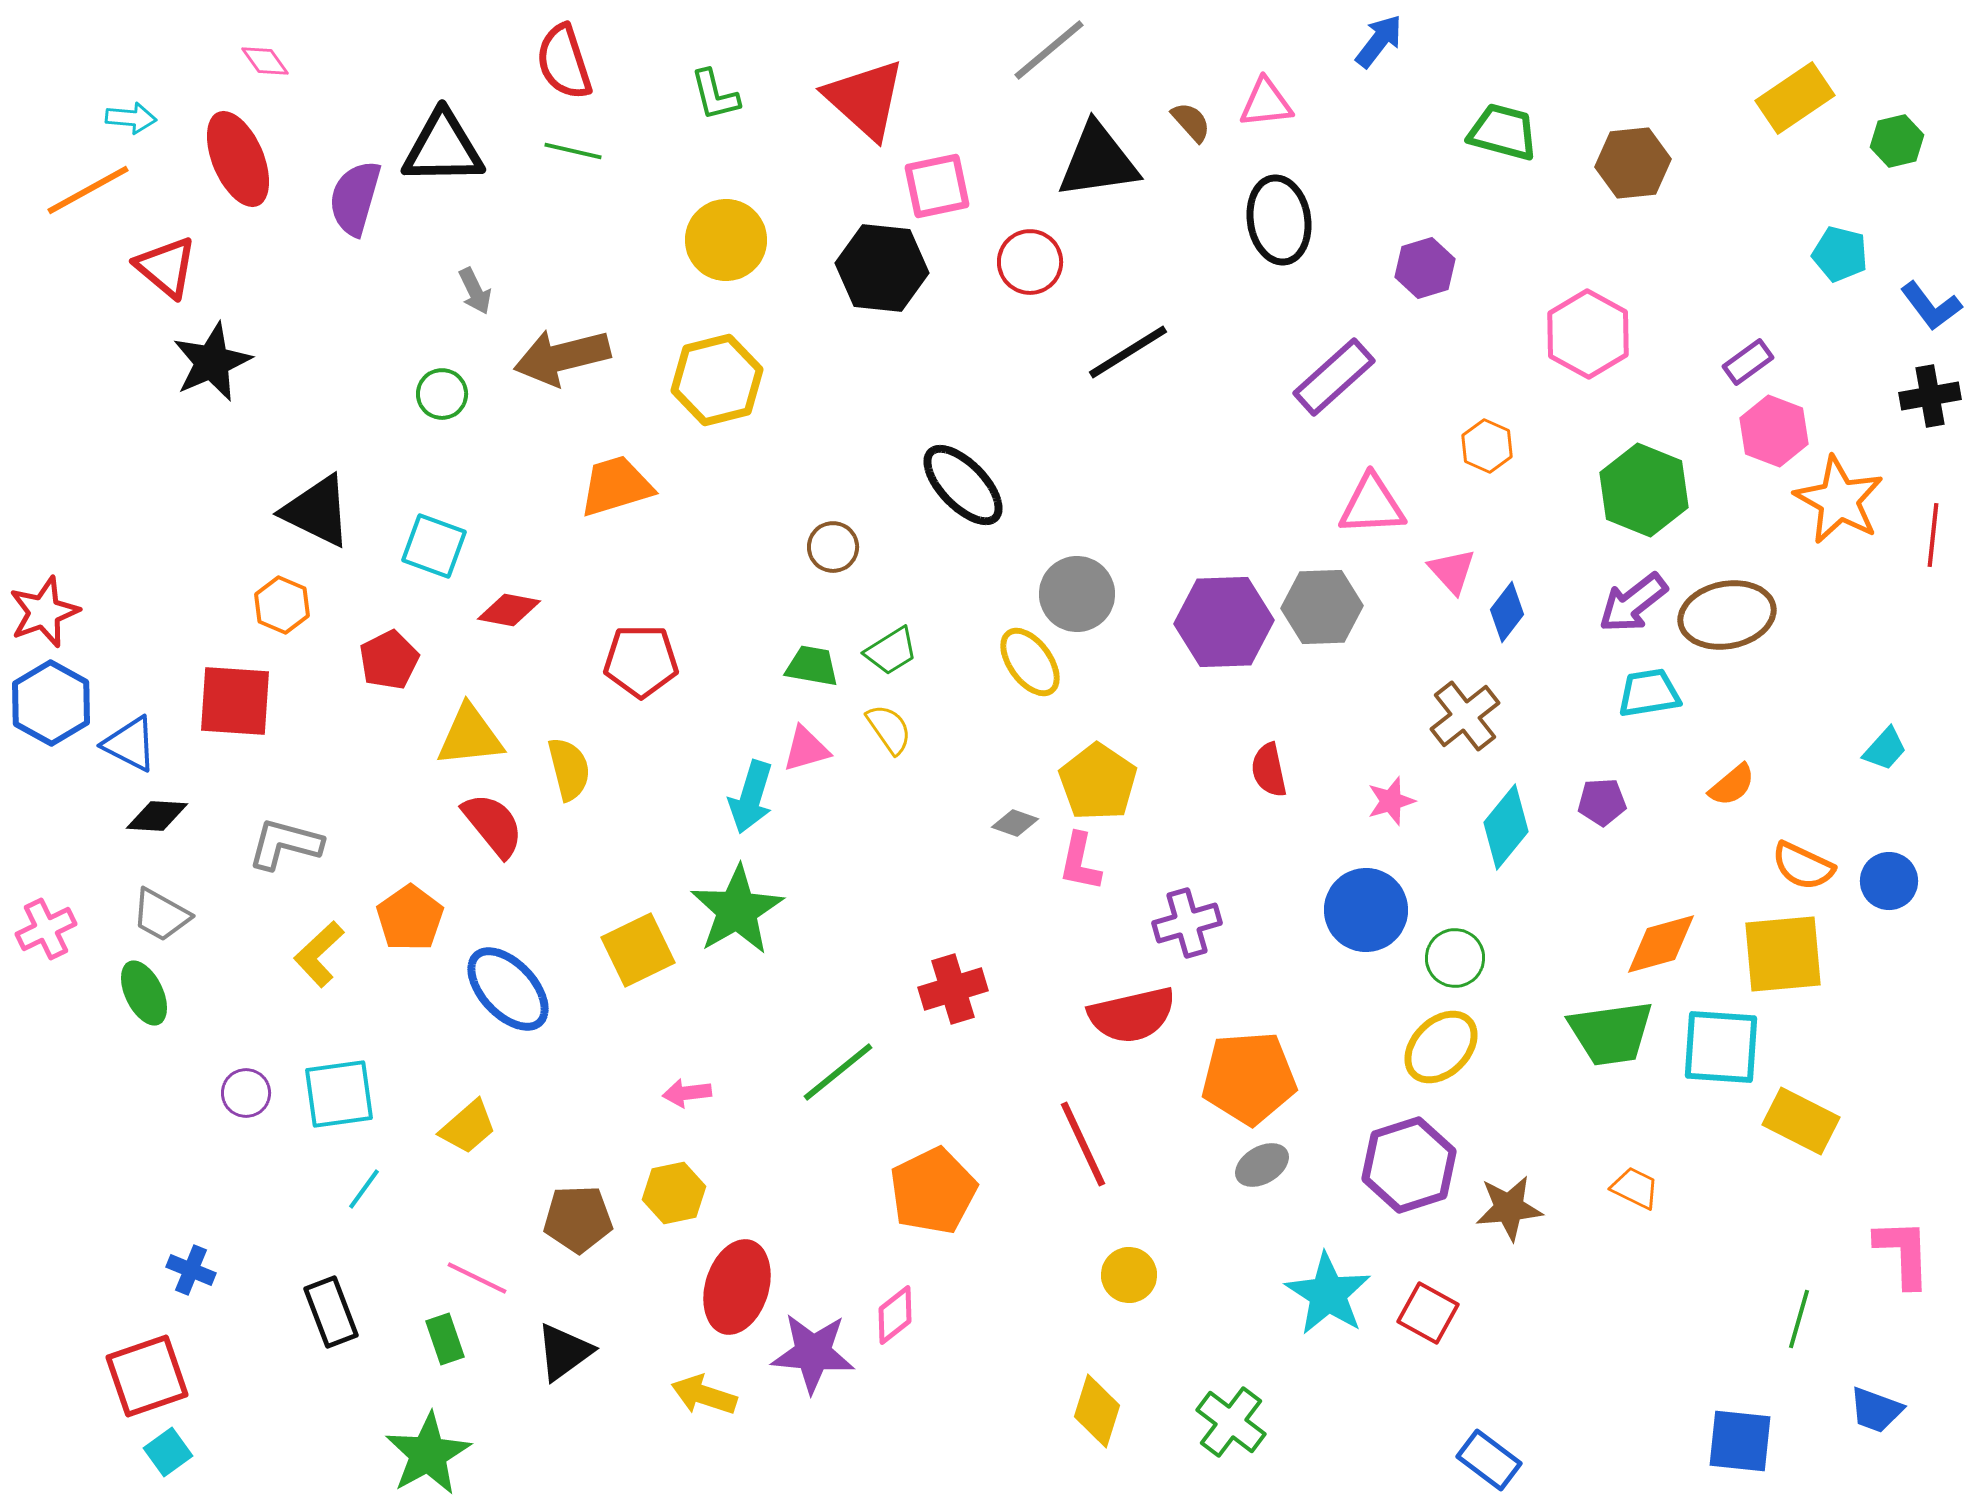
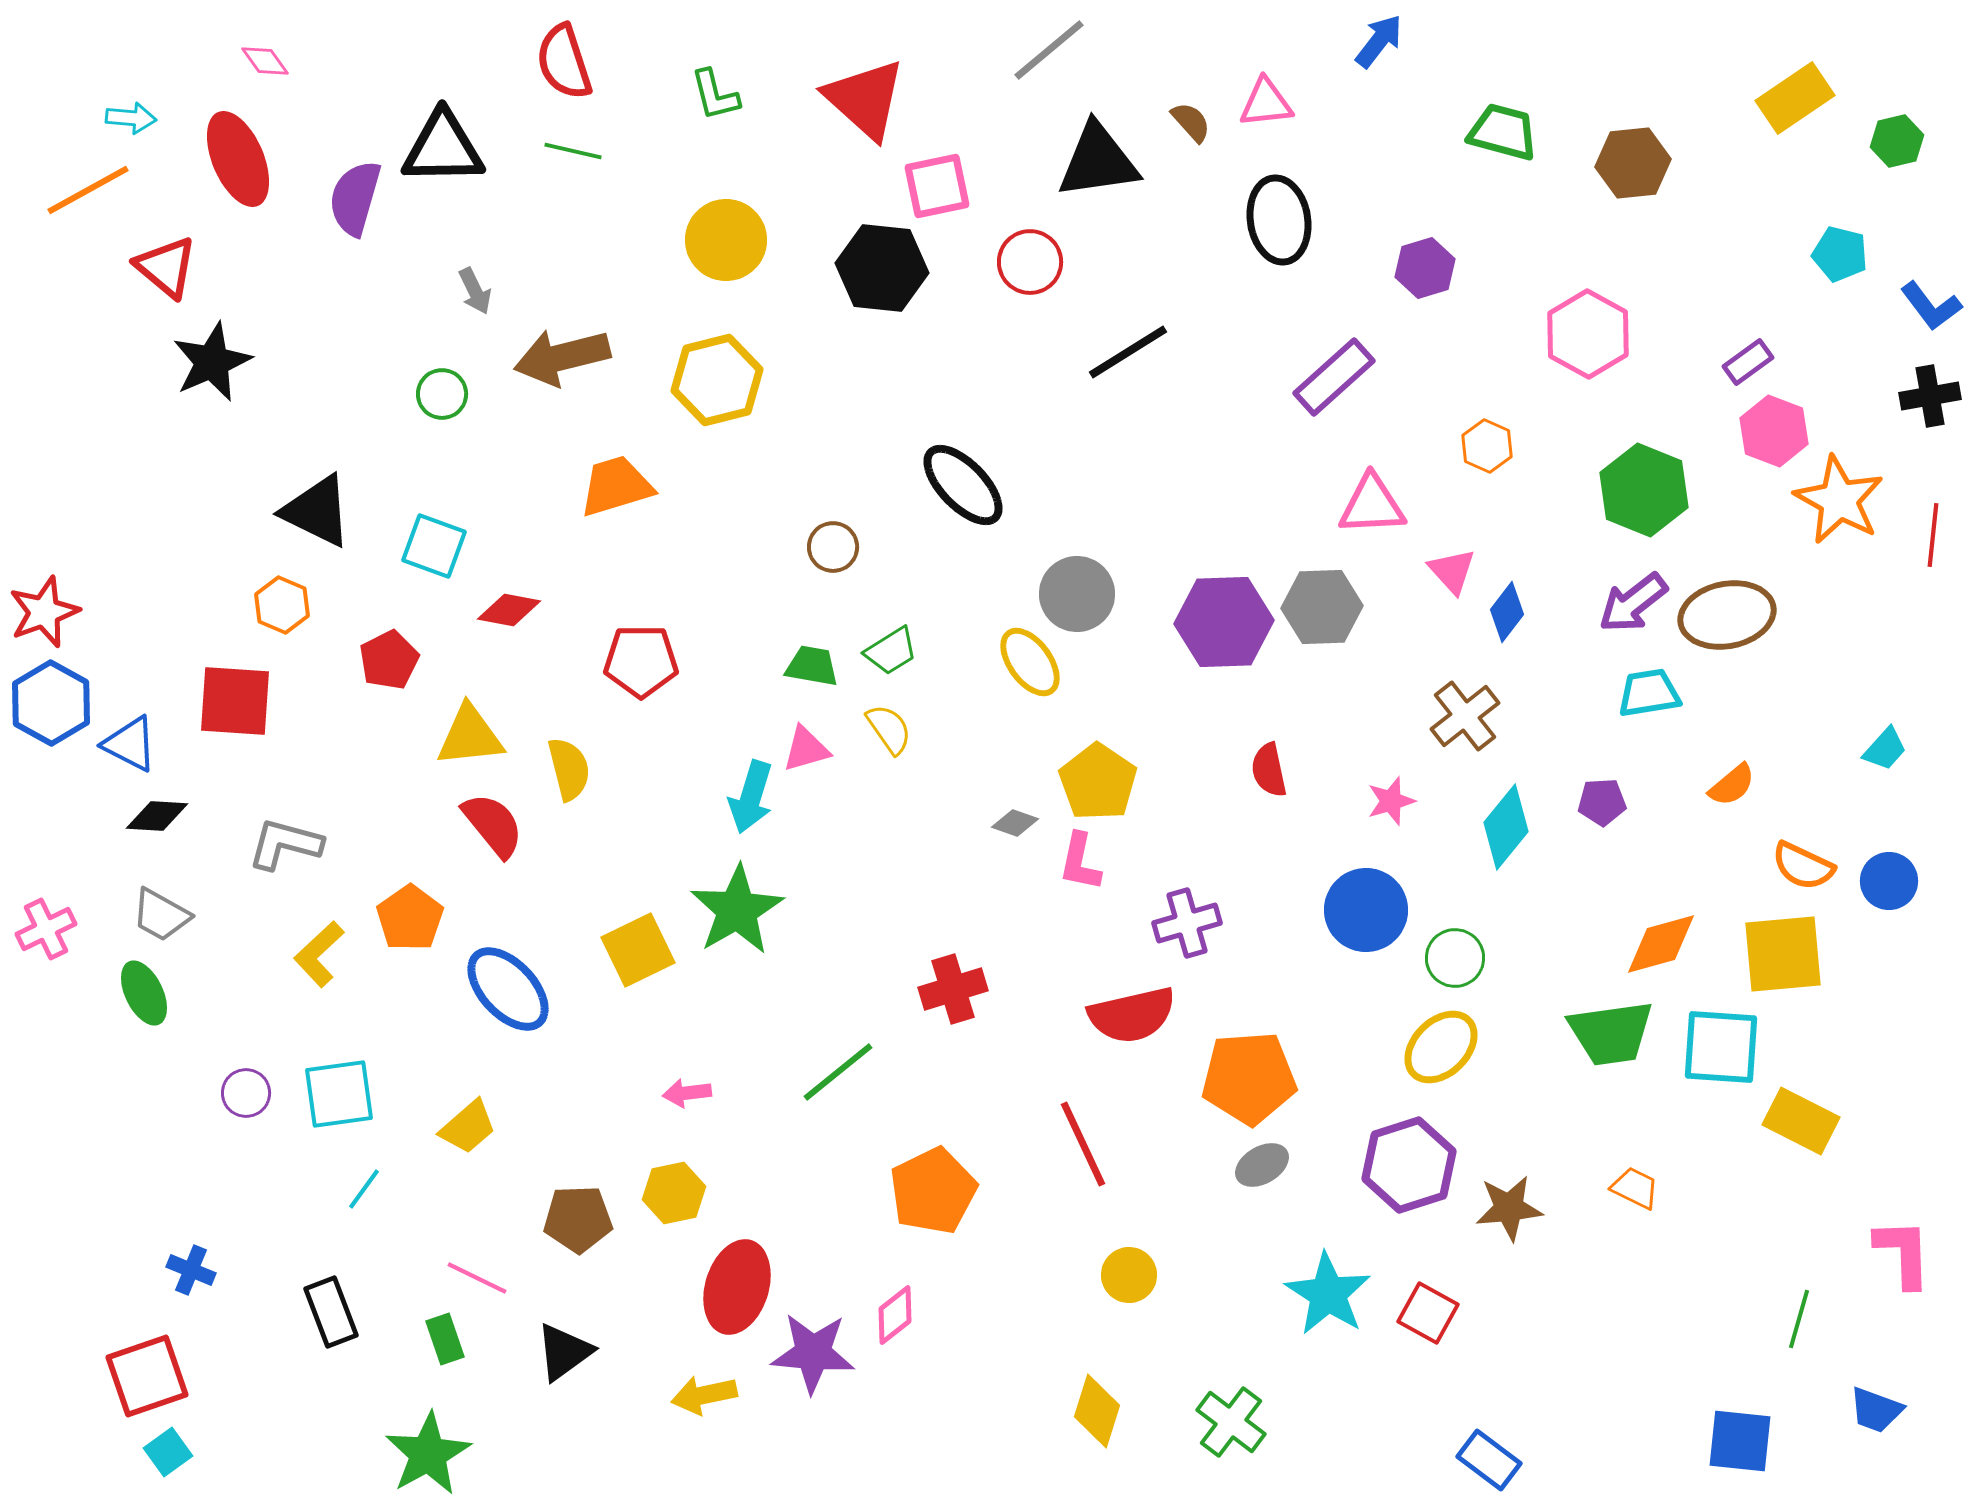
yellow arrow at (704, 1395): rotated 30 degrees counterclockwise
